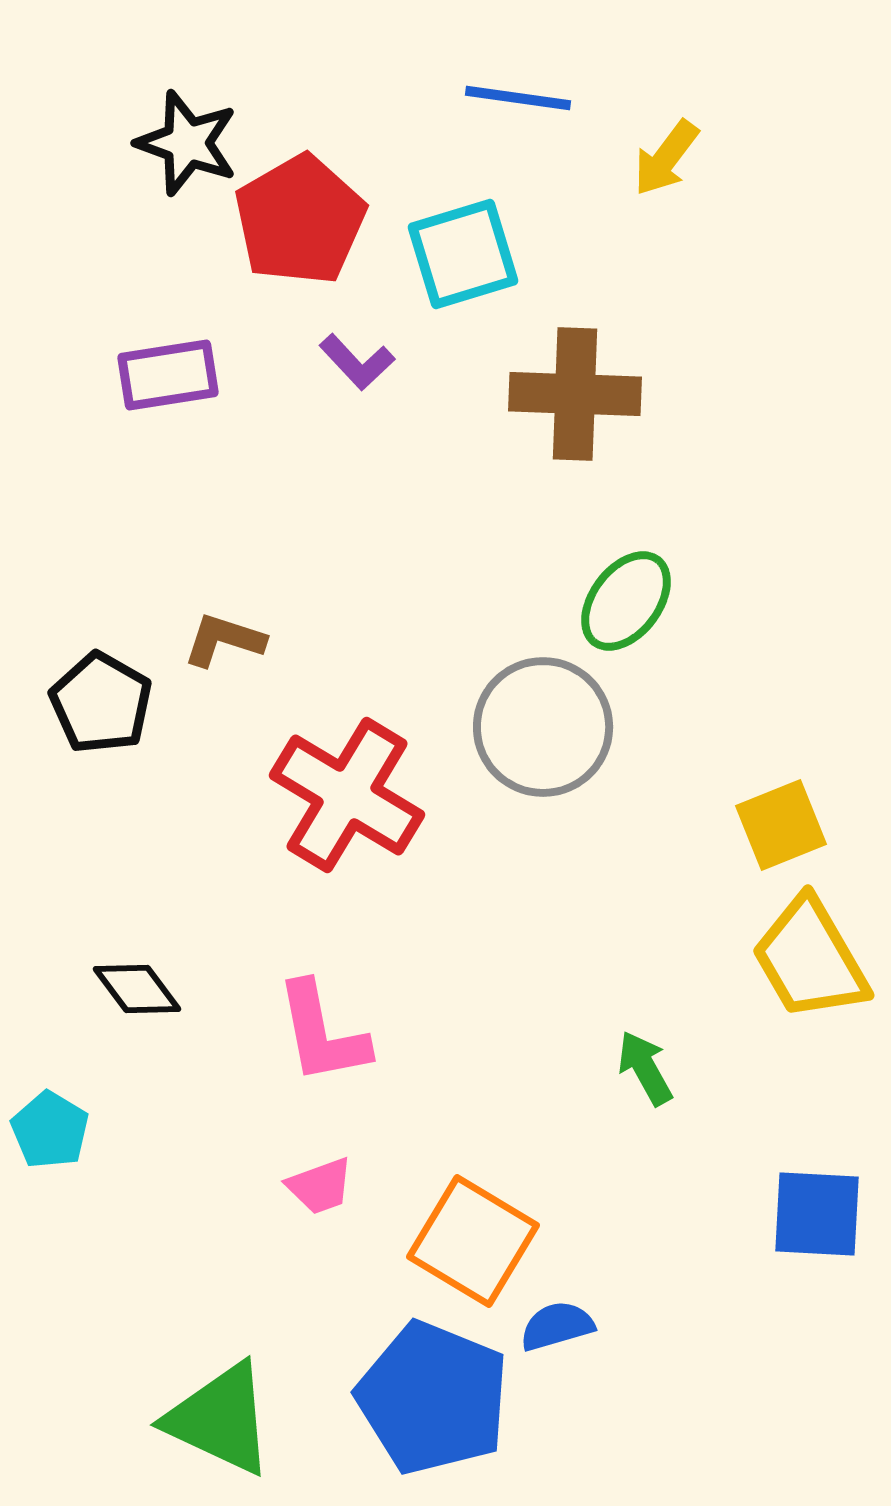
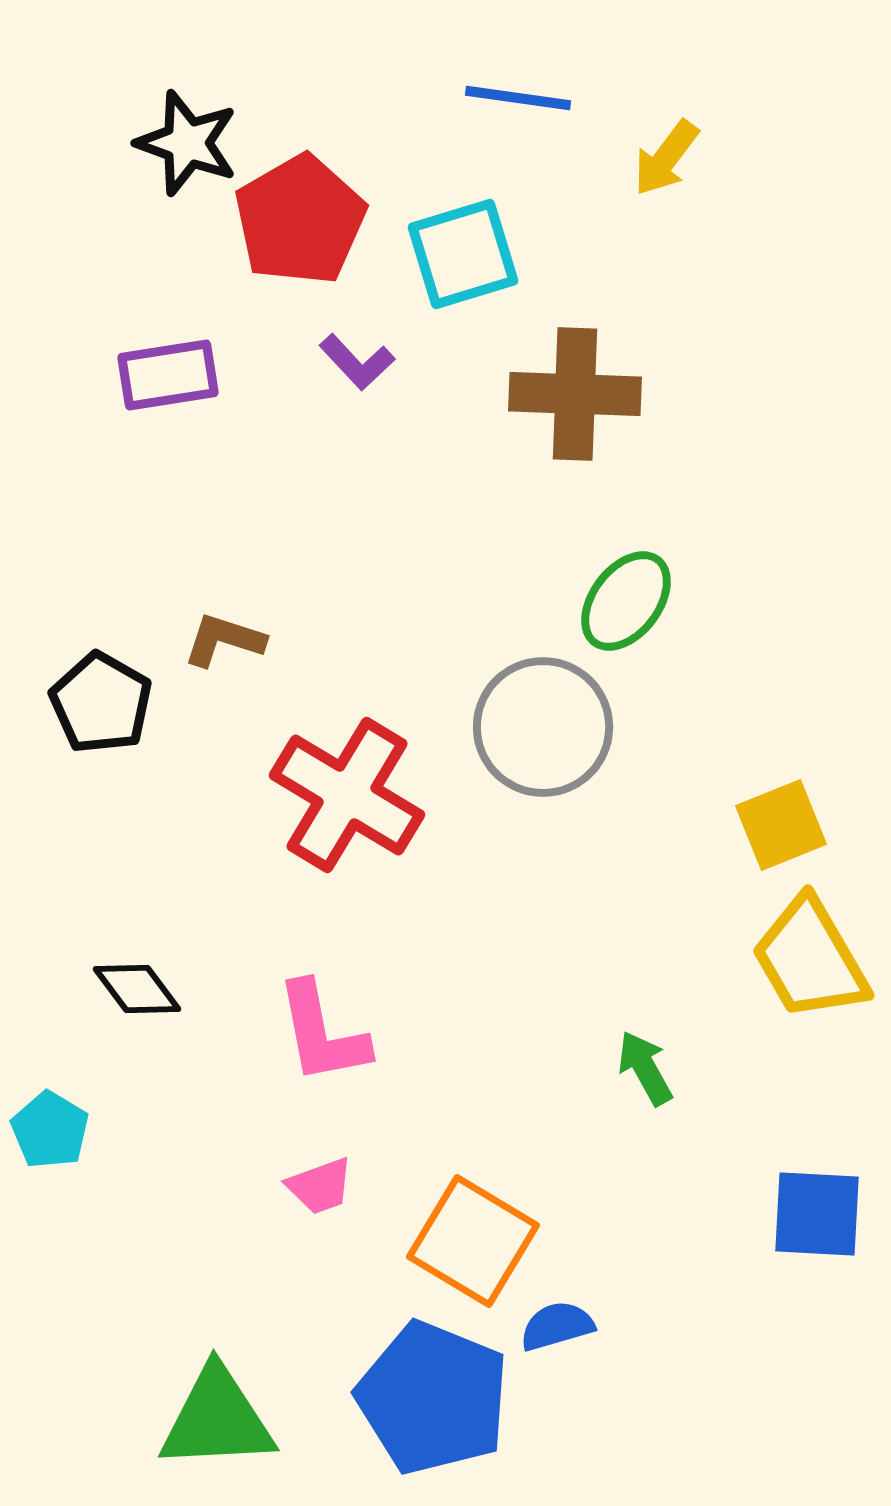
green triangle: moved 3 px left; rotated 28 degrees counterclockwise
